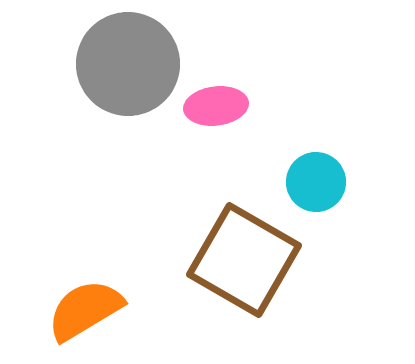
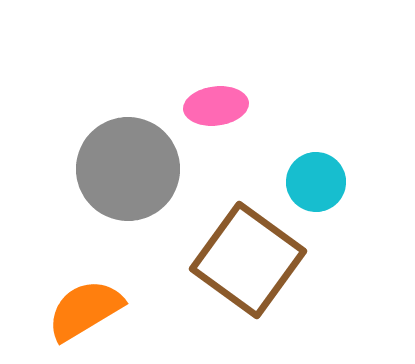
gray circle: moved 105 px down
brown square: moved 4 px right; rotated 6 degrees clockwise
